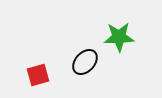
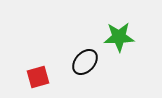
red square: moved 2 px down
